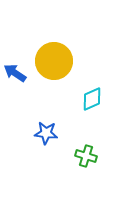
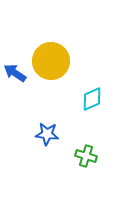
yellow circle: moved 3 px left
blue star: moved 1 px right, 1 px down
